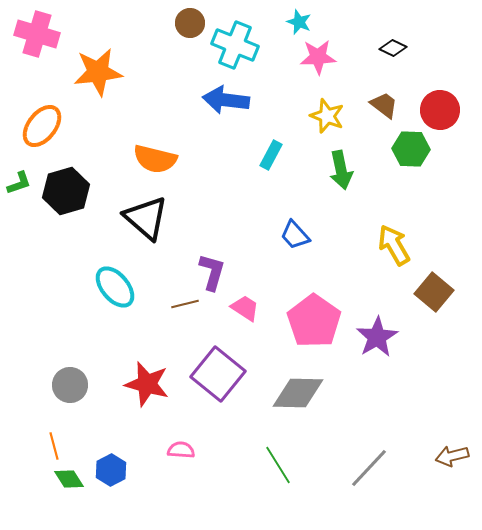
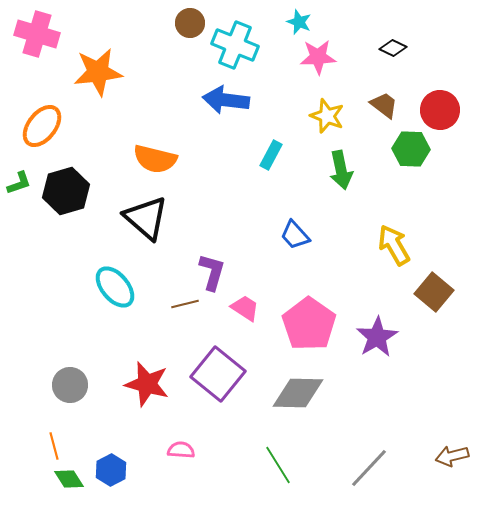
pink pentagon: moved 5 px left, 3 px down
